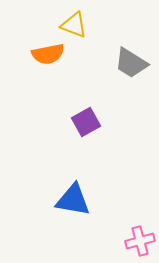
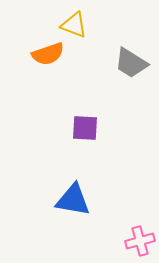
orange semicircle: rotated 8 degrees counterclockwise
purple square: moved 1 px left, 6 px down; rotated 32 degrees clockwise
